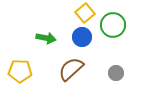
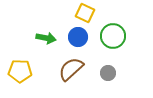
yellow square: rotated 24 degrees counterclockwise
green circle: moved 11 px down
blue circle: moved 4 px left
gray circle: moved 8 px left
